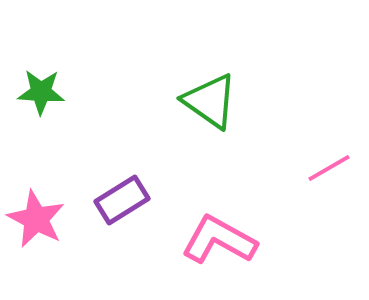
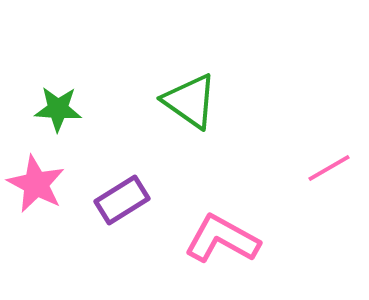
green star: moved 17 px right, 17 px down
green triangle: moved 20 px left
pink star: moved 35 px up
pink L-shape: moved 3 px right, 1 px up
